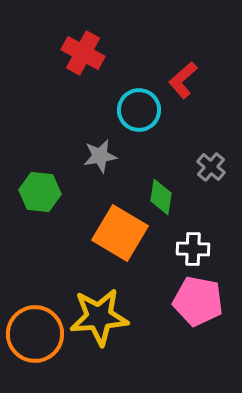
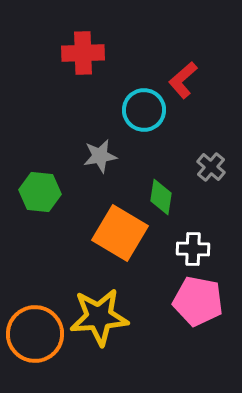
red cross: rotated 30 degrees counterclockwise
cyan circle: moved 5 px right
